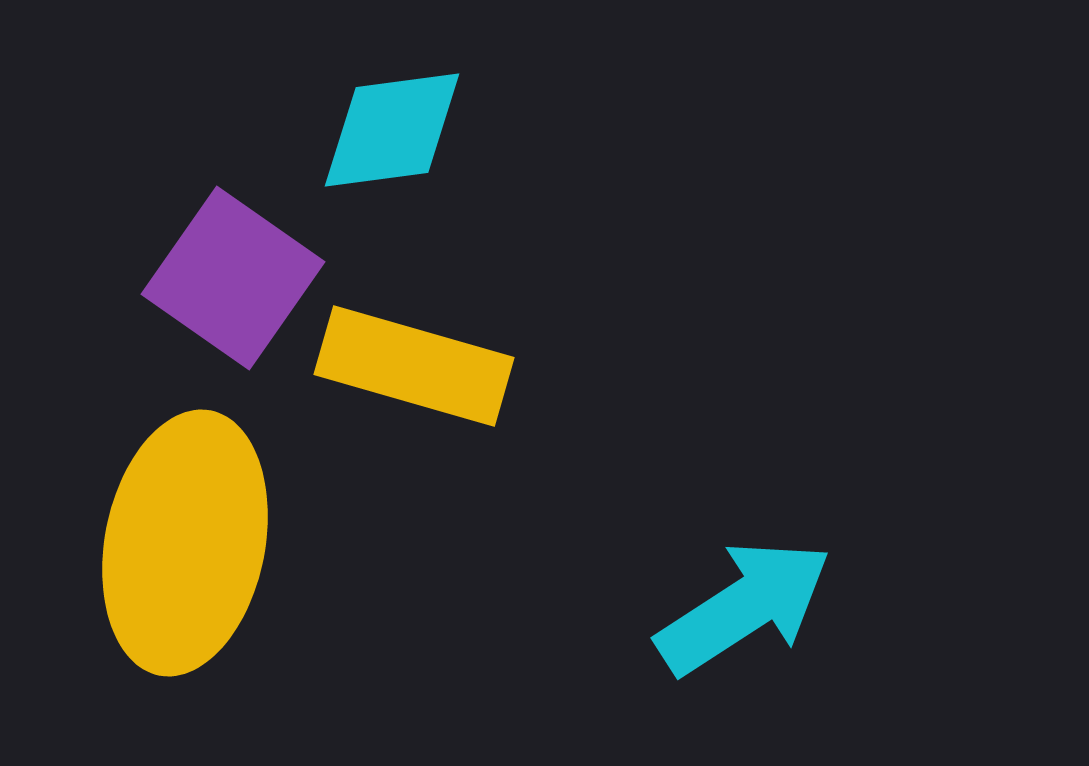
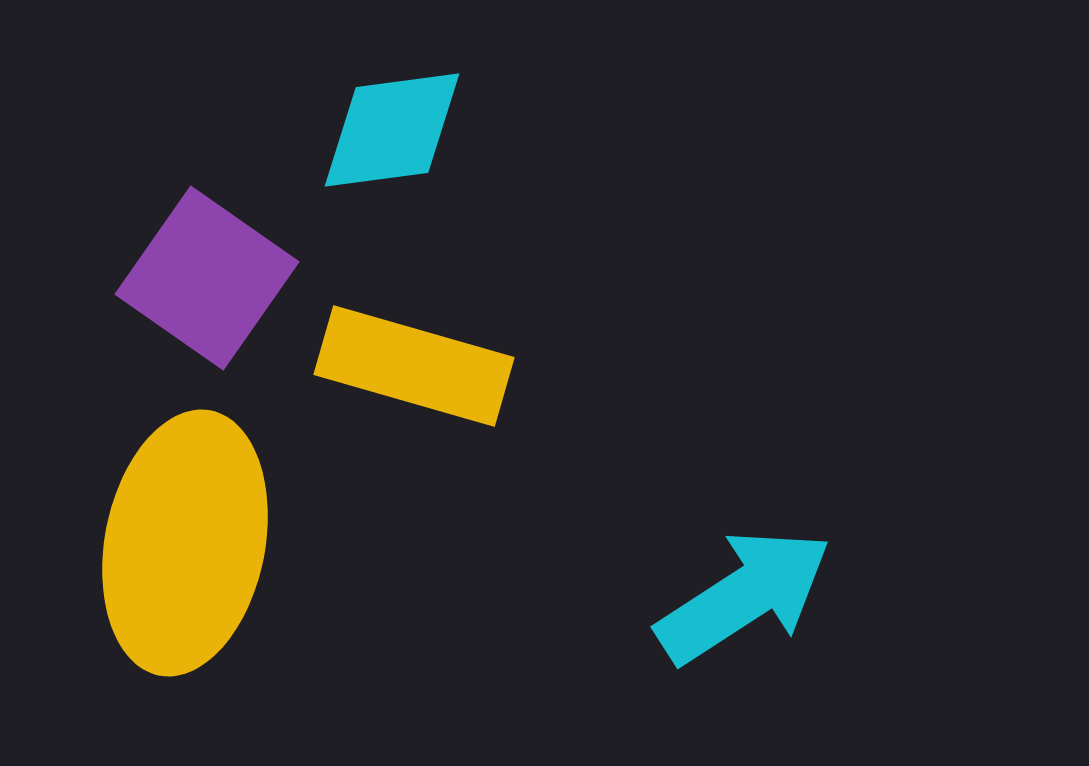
purple square: moved 26 px left
cyan arrow: moved 11 px up
